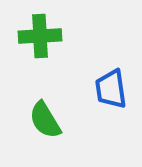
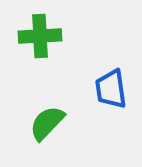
green semicircle: moved 2 px right, 3 px down; rotated 75 degrees clockwise
